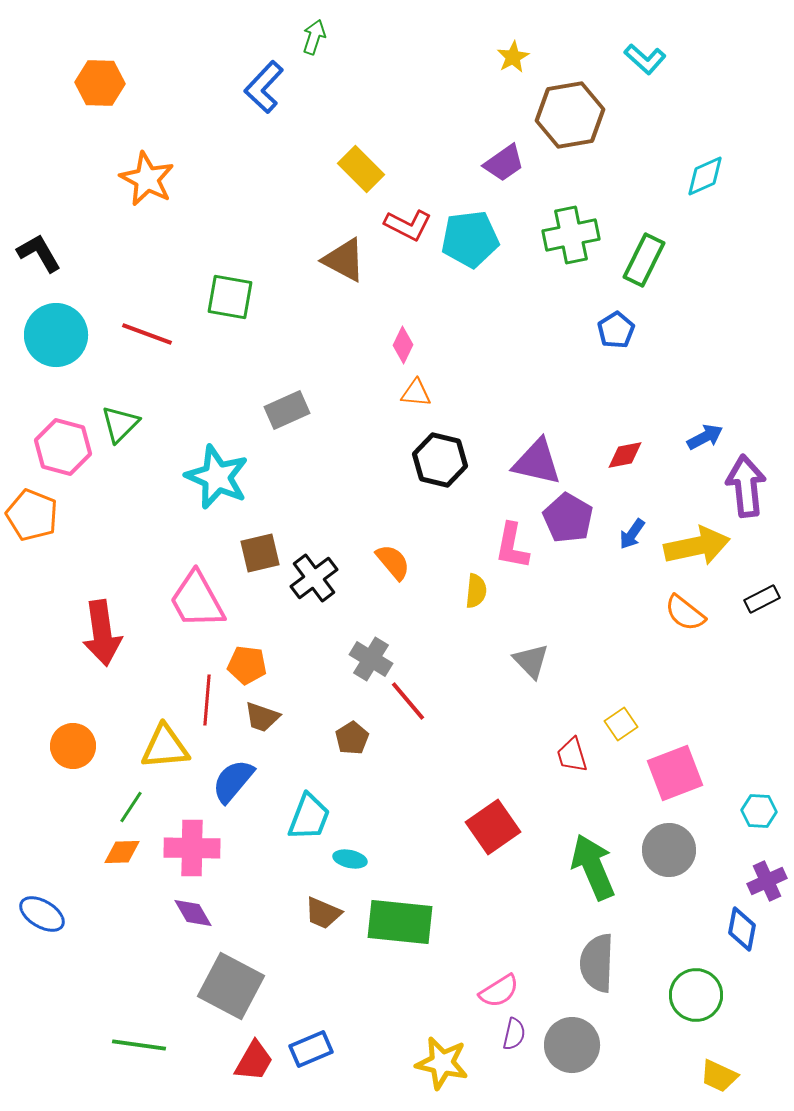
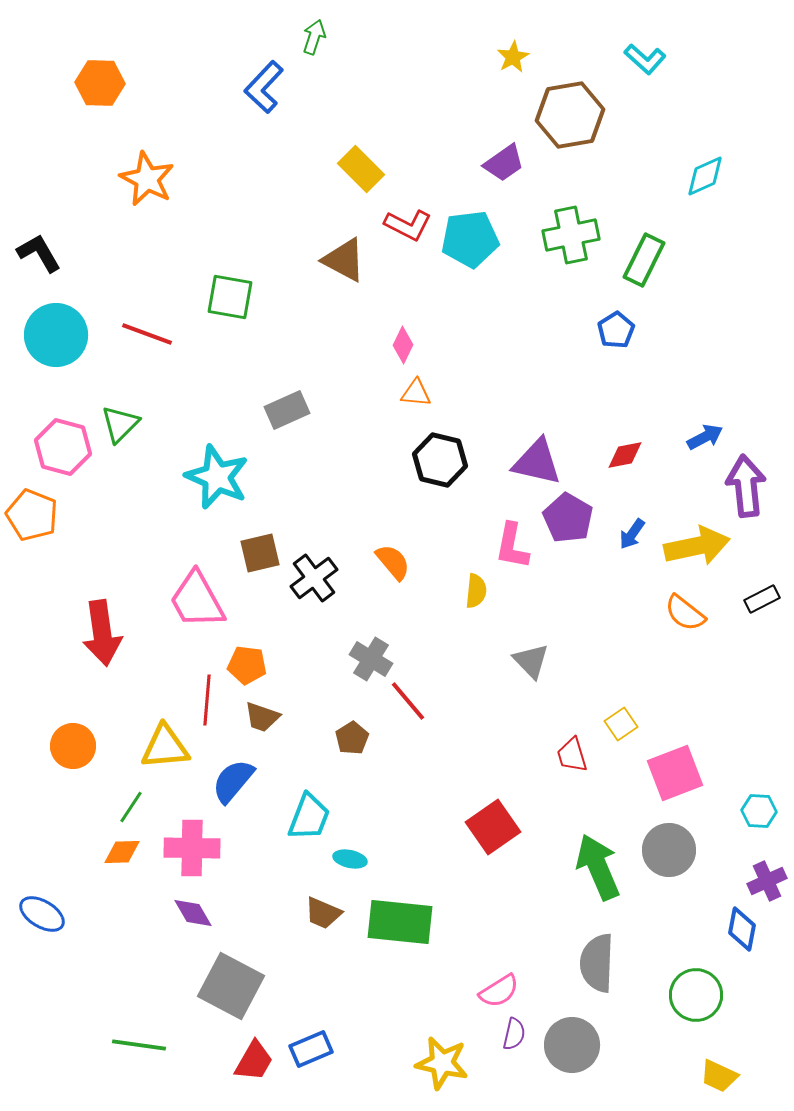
green arrow at (593, 867): moved 5 px right
